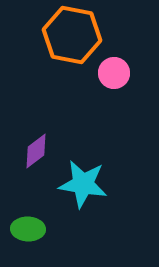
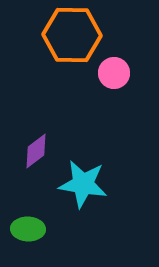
orange hexagon: rotated 10 degrees counterclockwise
